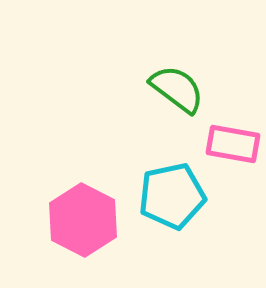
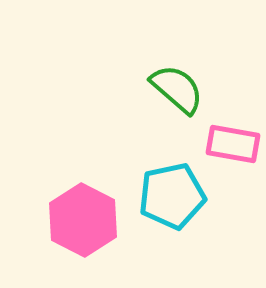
green semicircle: rotated 4 degrees clockwise
